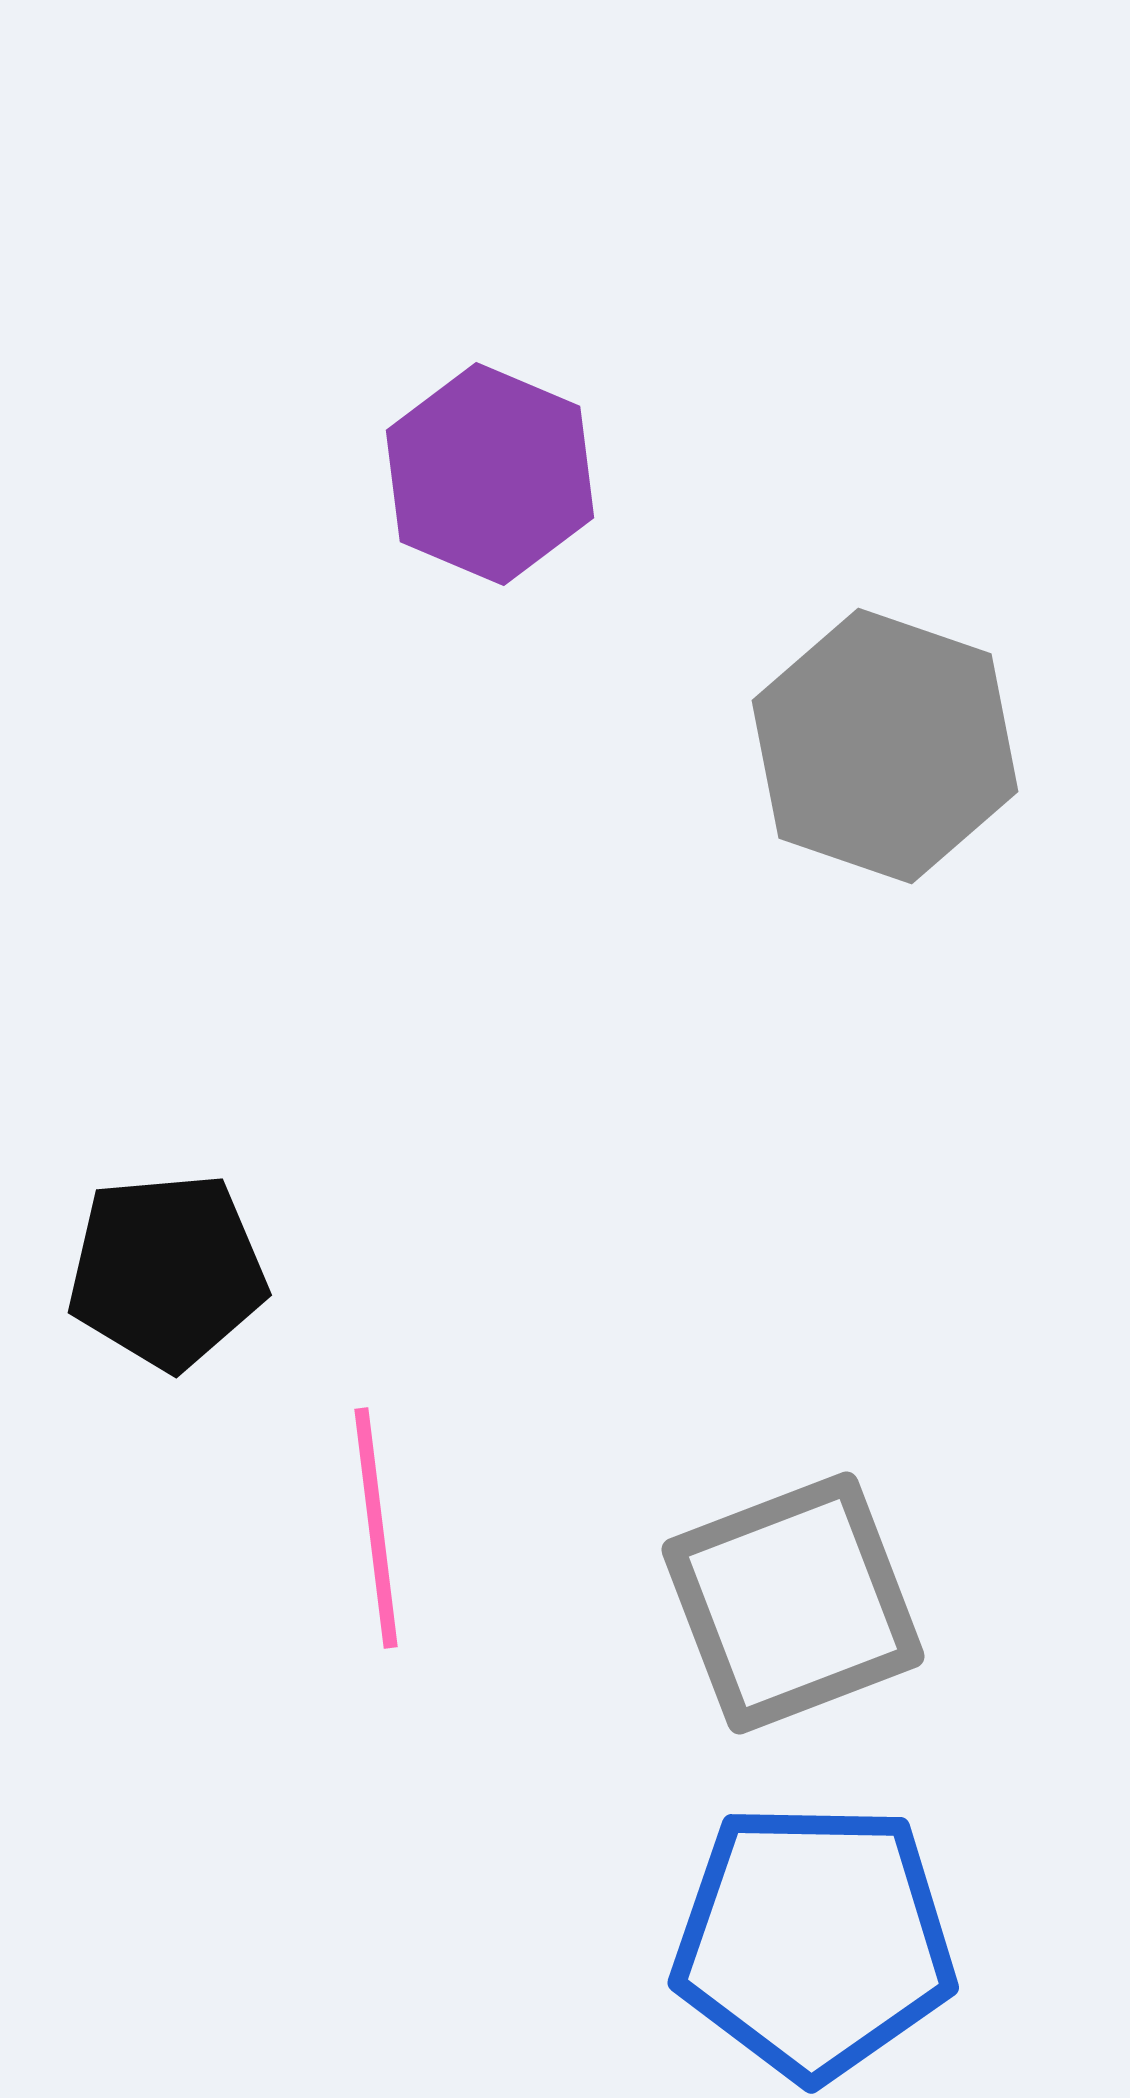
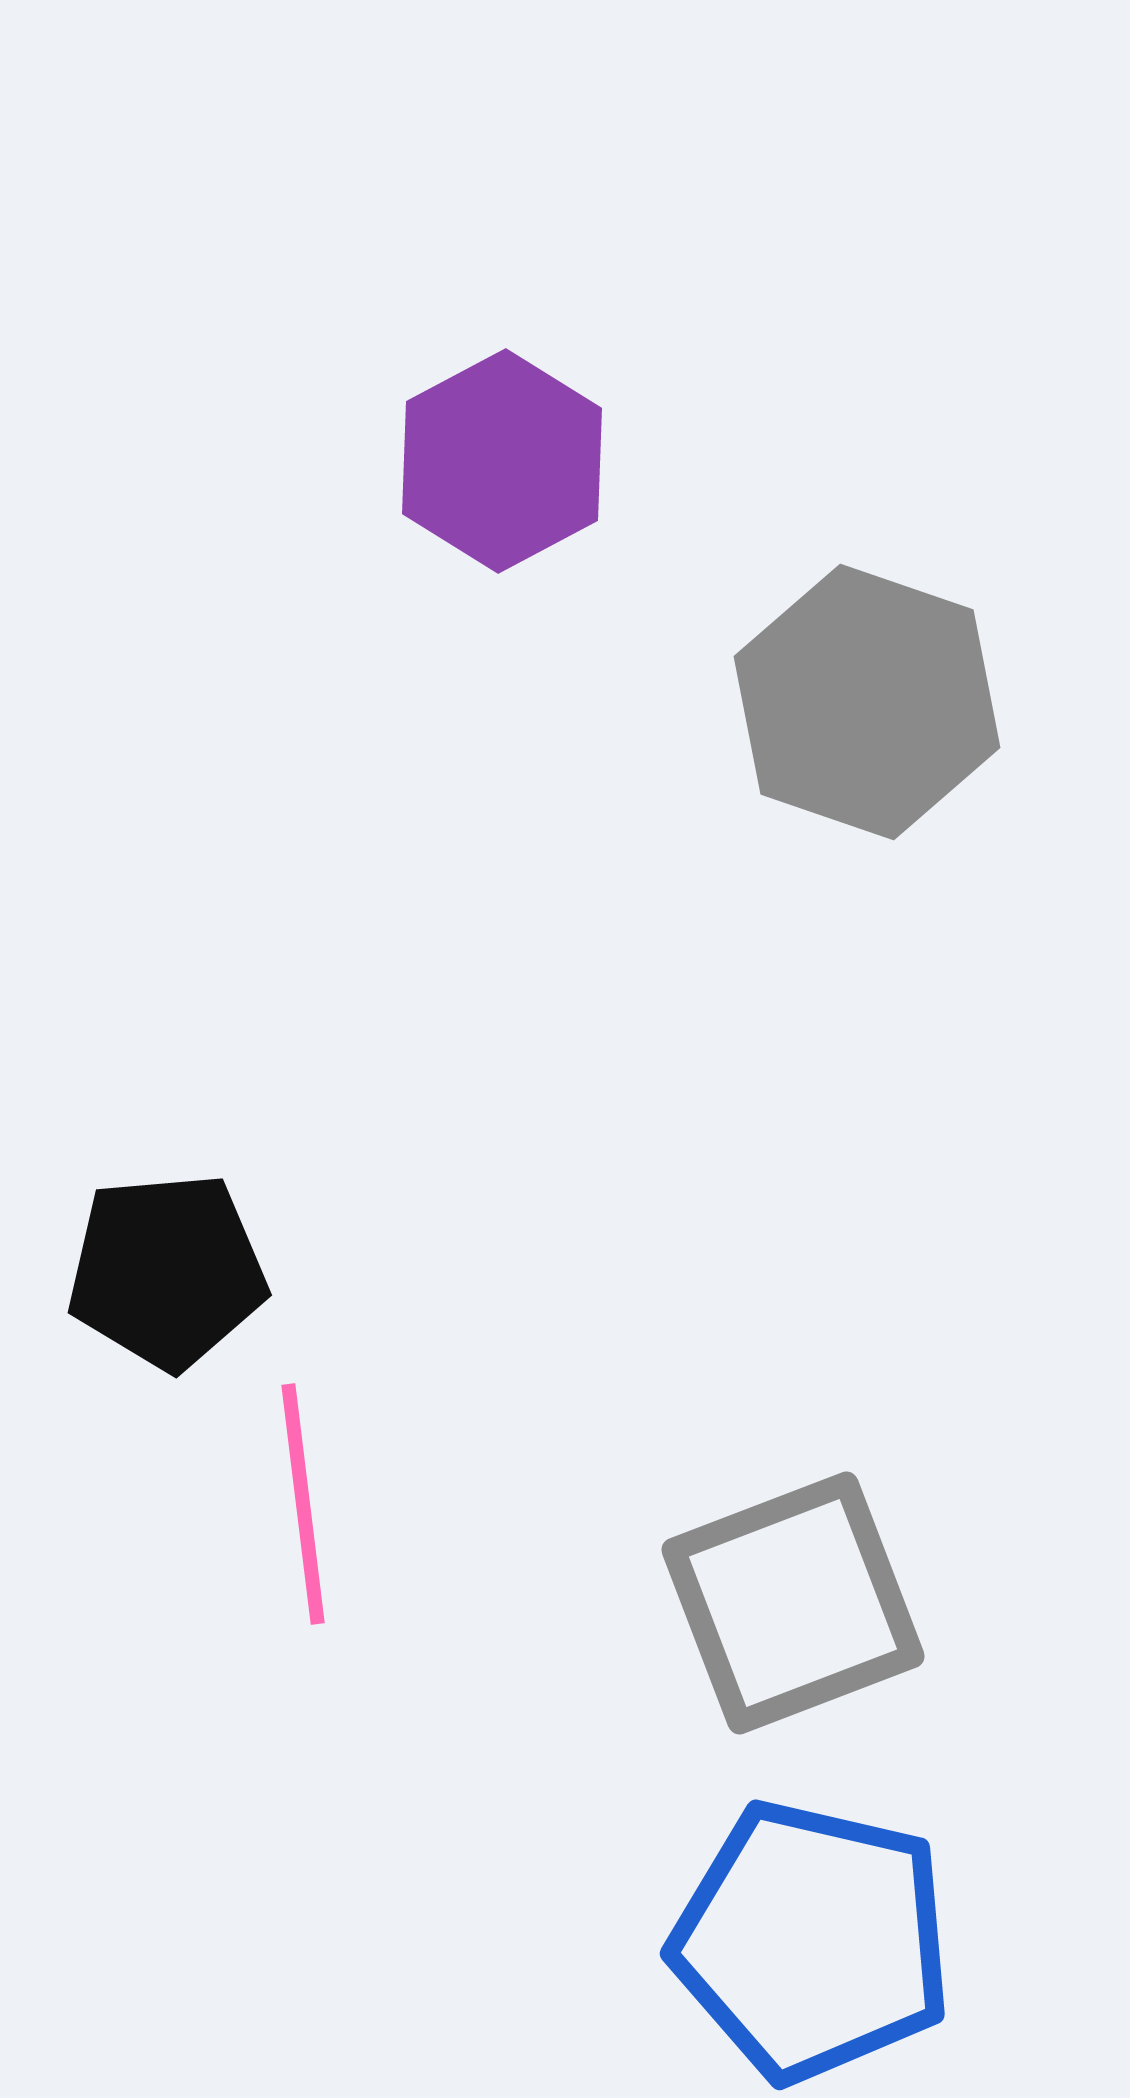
purple hexagon: moved 12 px right, 13 px up; rotated 9 degrees clockwise
gray hexagon: moved 18 px left, 44 px up
pink line: moved 73 px left, 24 px up
blue pentagon: moved 2 px left; rotated 12 degrees clockwise
